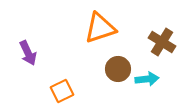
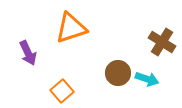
orange triangle: moved 29 px left
brown circle: moved 4 px down
cyan arrow: rotated 25 degrees clockwise
orange square: rotated 15 degrees counterclockwise
